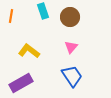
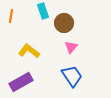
brown circle: moved 6 px left, 6 px down
purple rectangle: moved 1 px up
